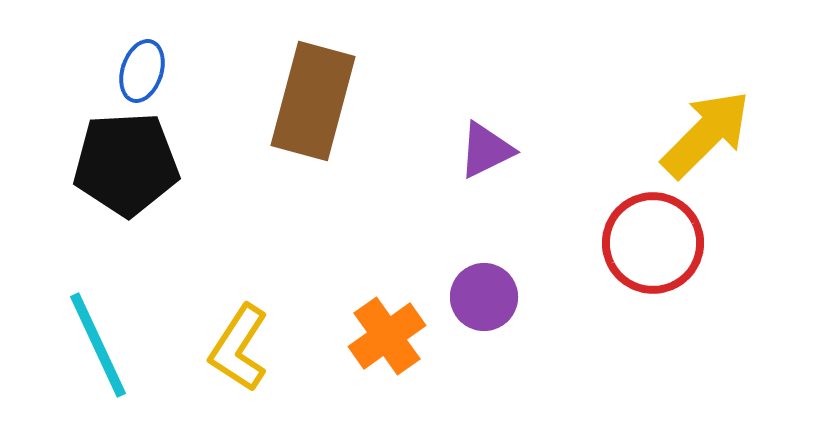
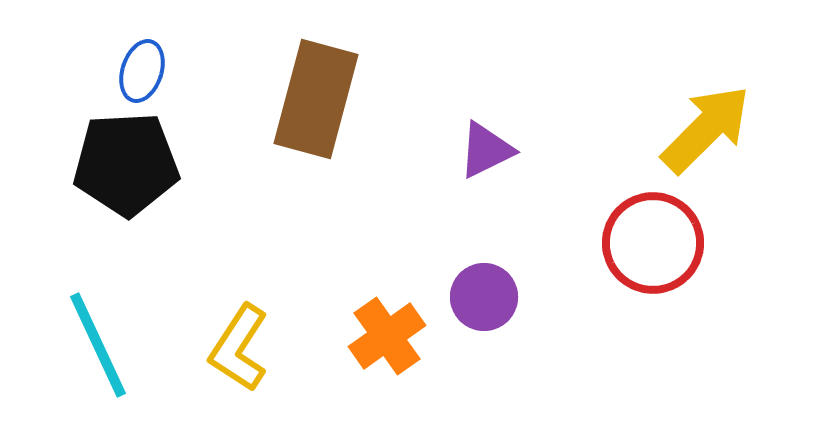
brown rectangle: moved 3 px right, 2 px up
yellow arrow: moved 5 px up
